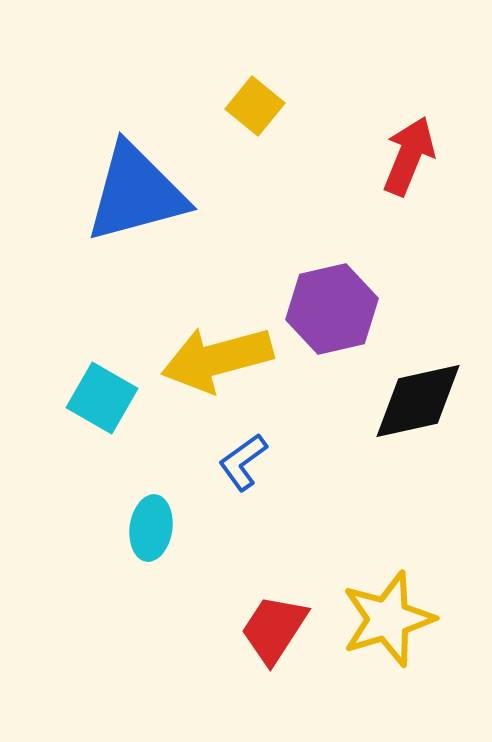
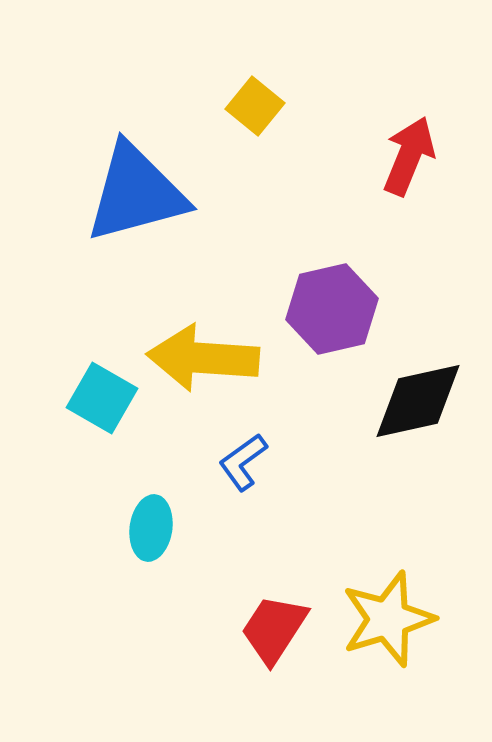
yellow arrow: moved 14 px left, 1 px up; rotated 19 degrees clockwise
